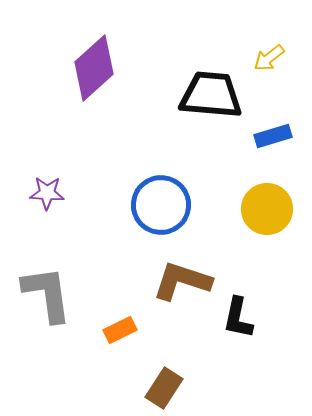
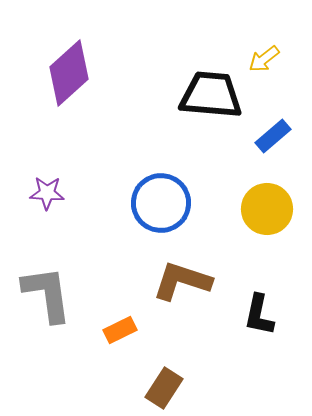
yellow arrow: moved 5 px left, 1 px down
purple diamond: moved 25 px left, 5 px down
blue rectangle: rotated 24 degrees counterclockwise
blue circle: moved 2 px up
black L-shape: moved 21 px right, 3 px up
